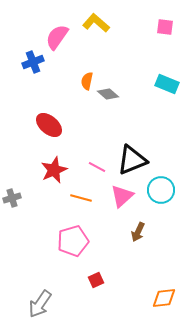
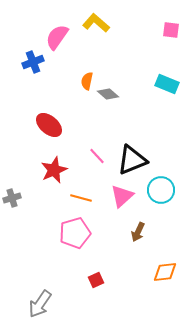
pink square: moved 6 px right, 3 px down
pink line: moved 11 px up; rotated 18 degrees clockwise
pink pentagon: moved 2 px right, 8 px up
orange diamond: moved 1 px right, 26 px up
